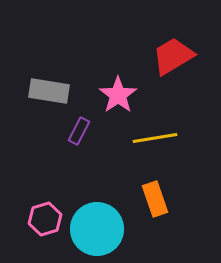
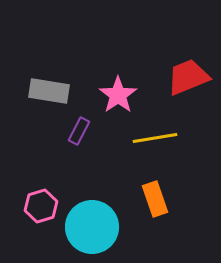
red trapezoid: moved 15 px right, 21 px down; rotated 9 degrees clockwise
pink hexagon: moved 4 px left, 13 px up
cyan circle: moved 5 px left, 2 px up
